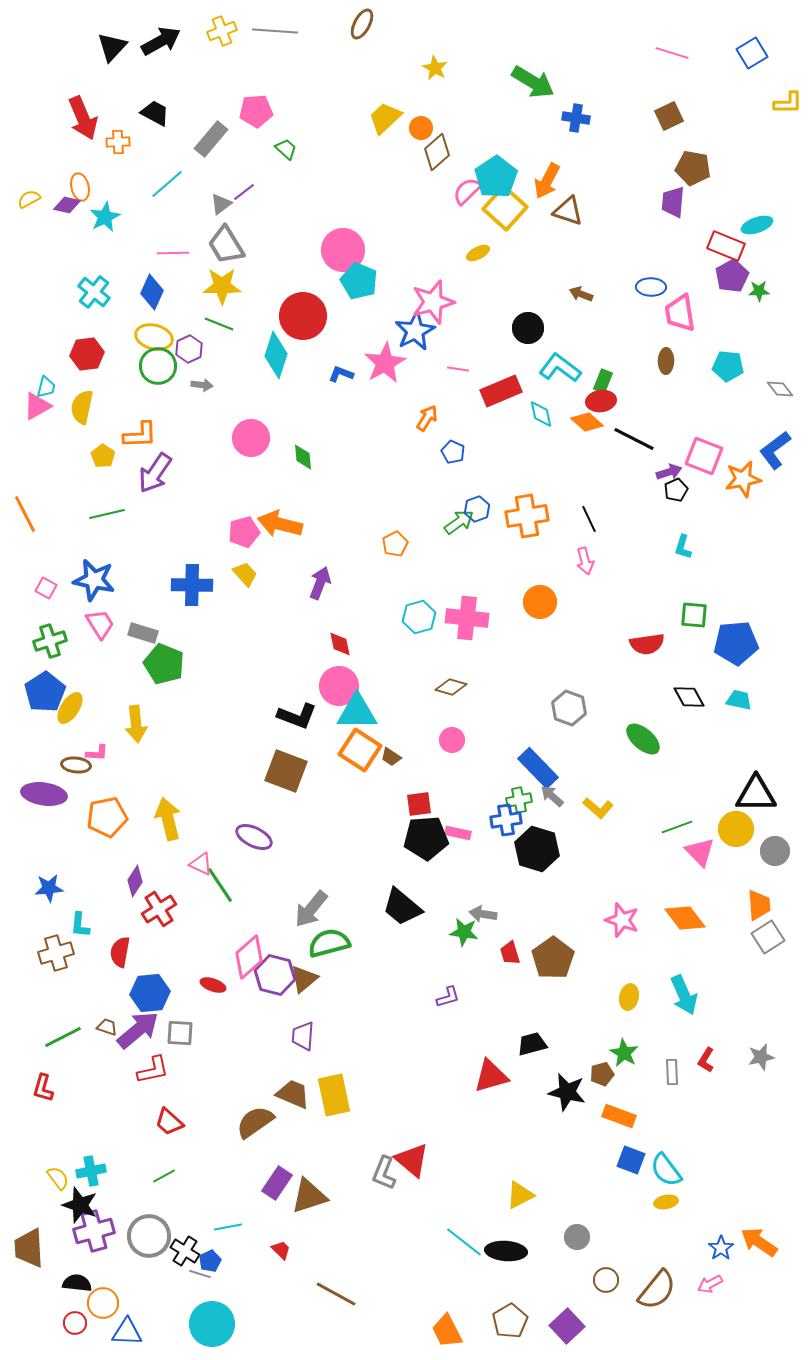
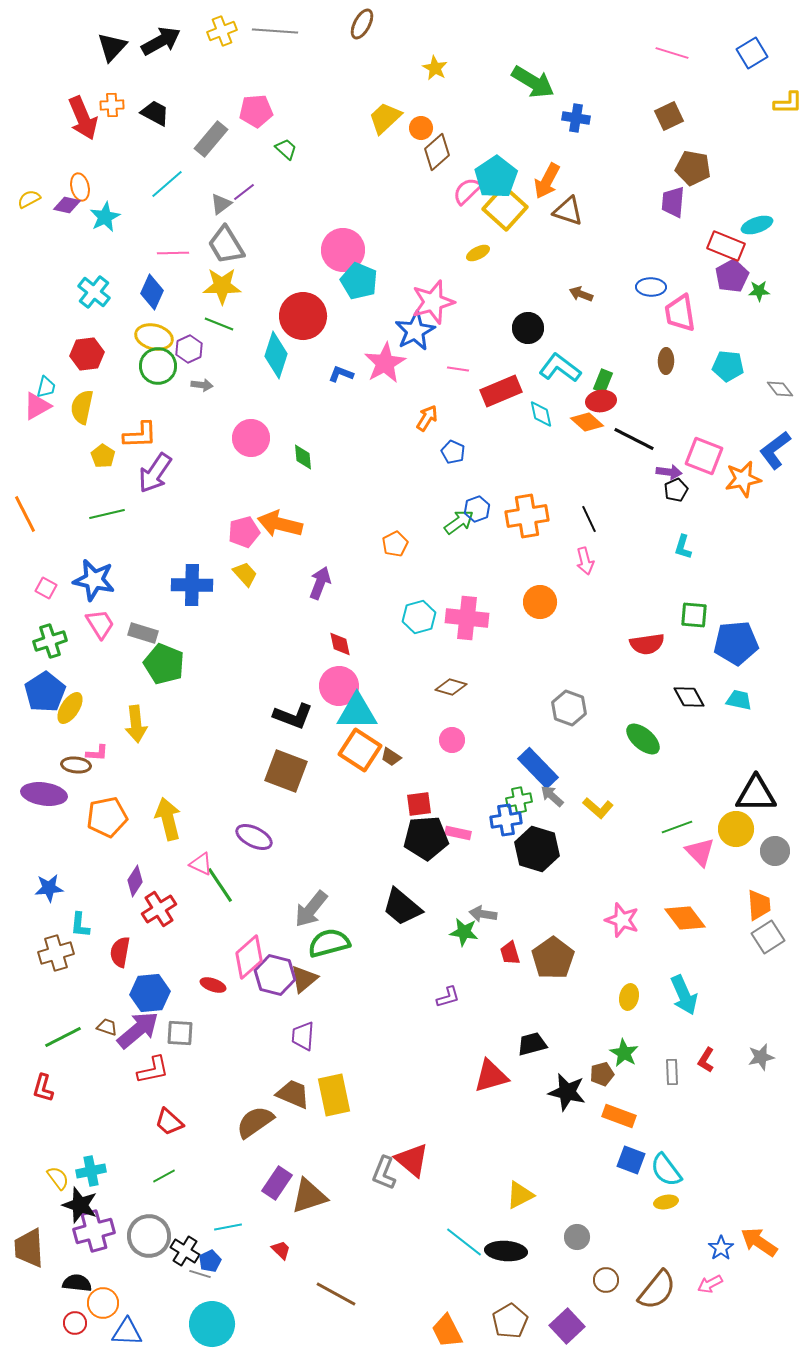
orange cross at (118, 142): moved 6 px left, 37 px up
purple arrow at (669, 472): rotated 25 degrees clockwise
black L-shape at (297, 716): moved 4 px left
